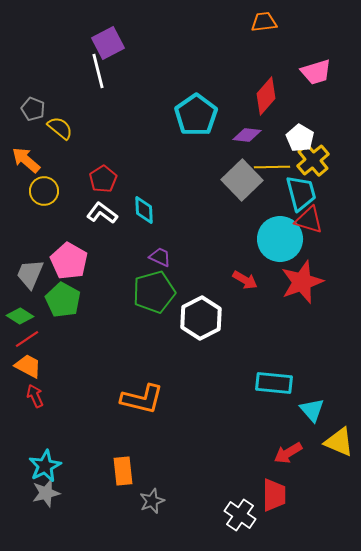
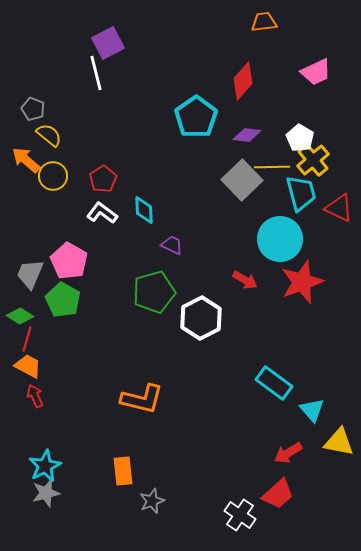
white line at (98, 71): moved 2 px left, 2 px down
pink trapezoid at (316, 72): rotated 8 degrees counterclockwise
red diamond at (266, 96): moved 23 px left, 15 px up
cyan pentagon at (196, 115): moved 2 px down
yellow semicircle at (60, 128): moved 11 px left, 7 px down
yellow circle at (44, 191): moved 9 px right, 15 px up
red triangle at (309, 220): moved 30 px right, 12 px up; rotated 8 degrees clockwise
purple trapezoid at (160, 257): moved 12 px right, 12 px up
red line at (27, 339): rotated 40 degrees counterclockwise
cyan rectangle at (274, 383): rotated 30 degrees clockwise
yellow triangle at (339, 442): rotated 12 degrees counterclockwise
red trapezoid at (274, 495): moved 4 px right, 1 px up; rotated 48 degrees clockwise
